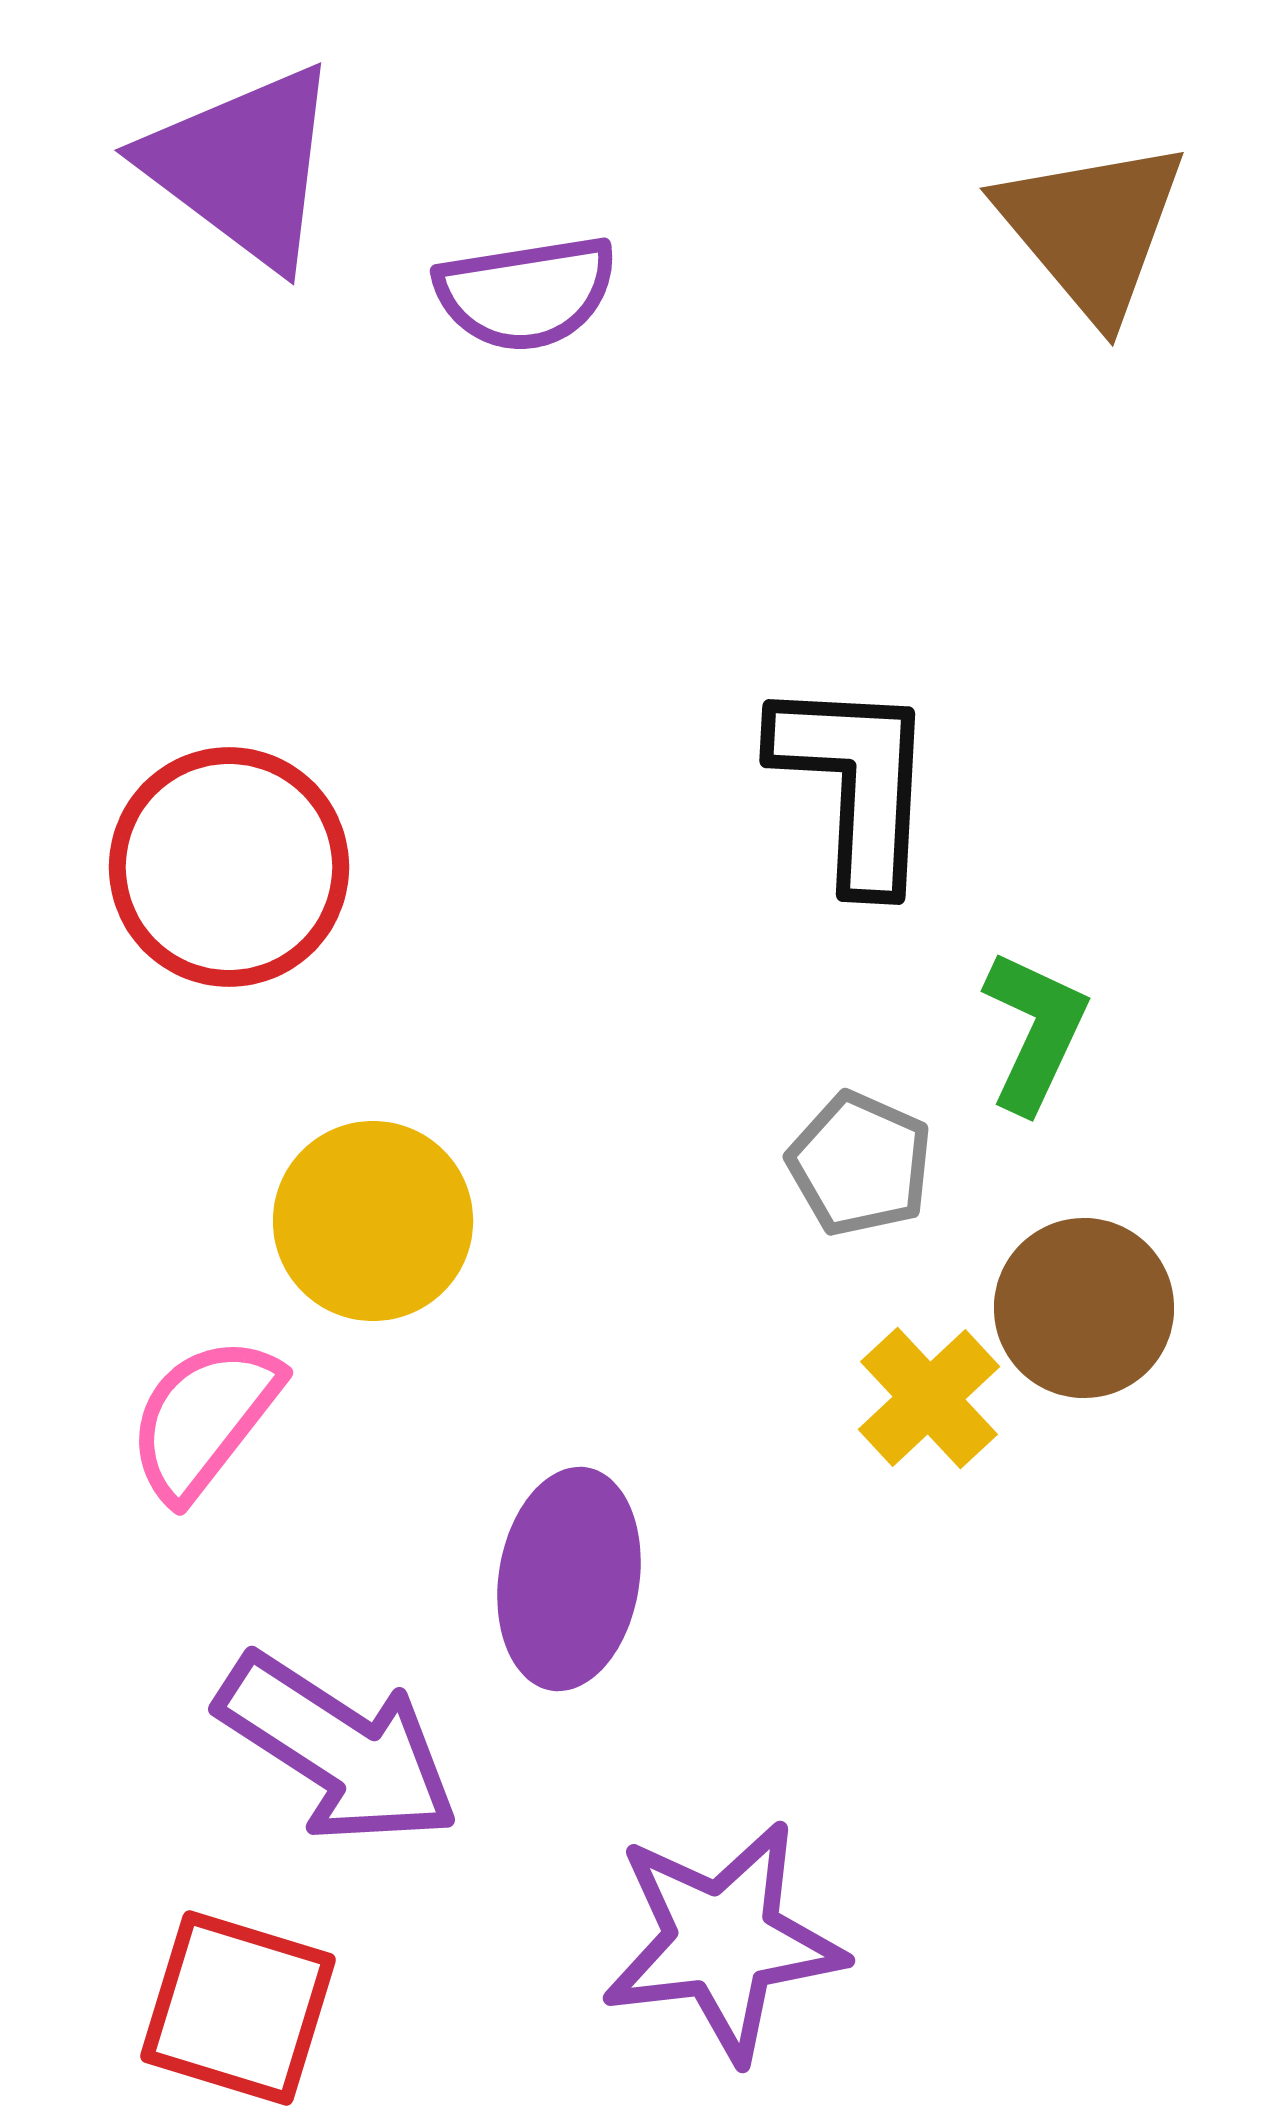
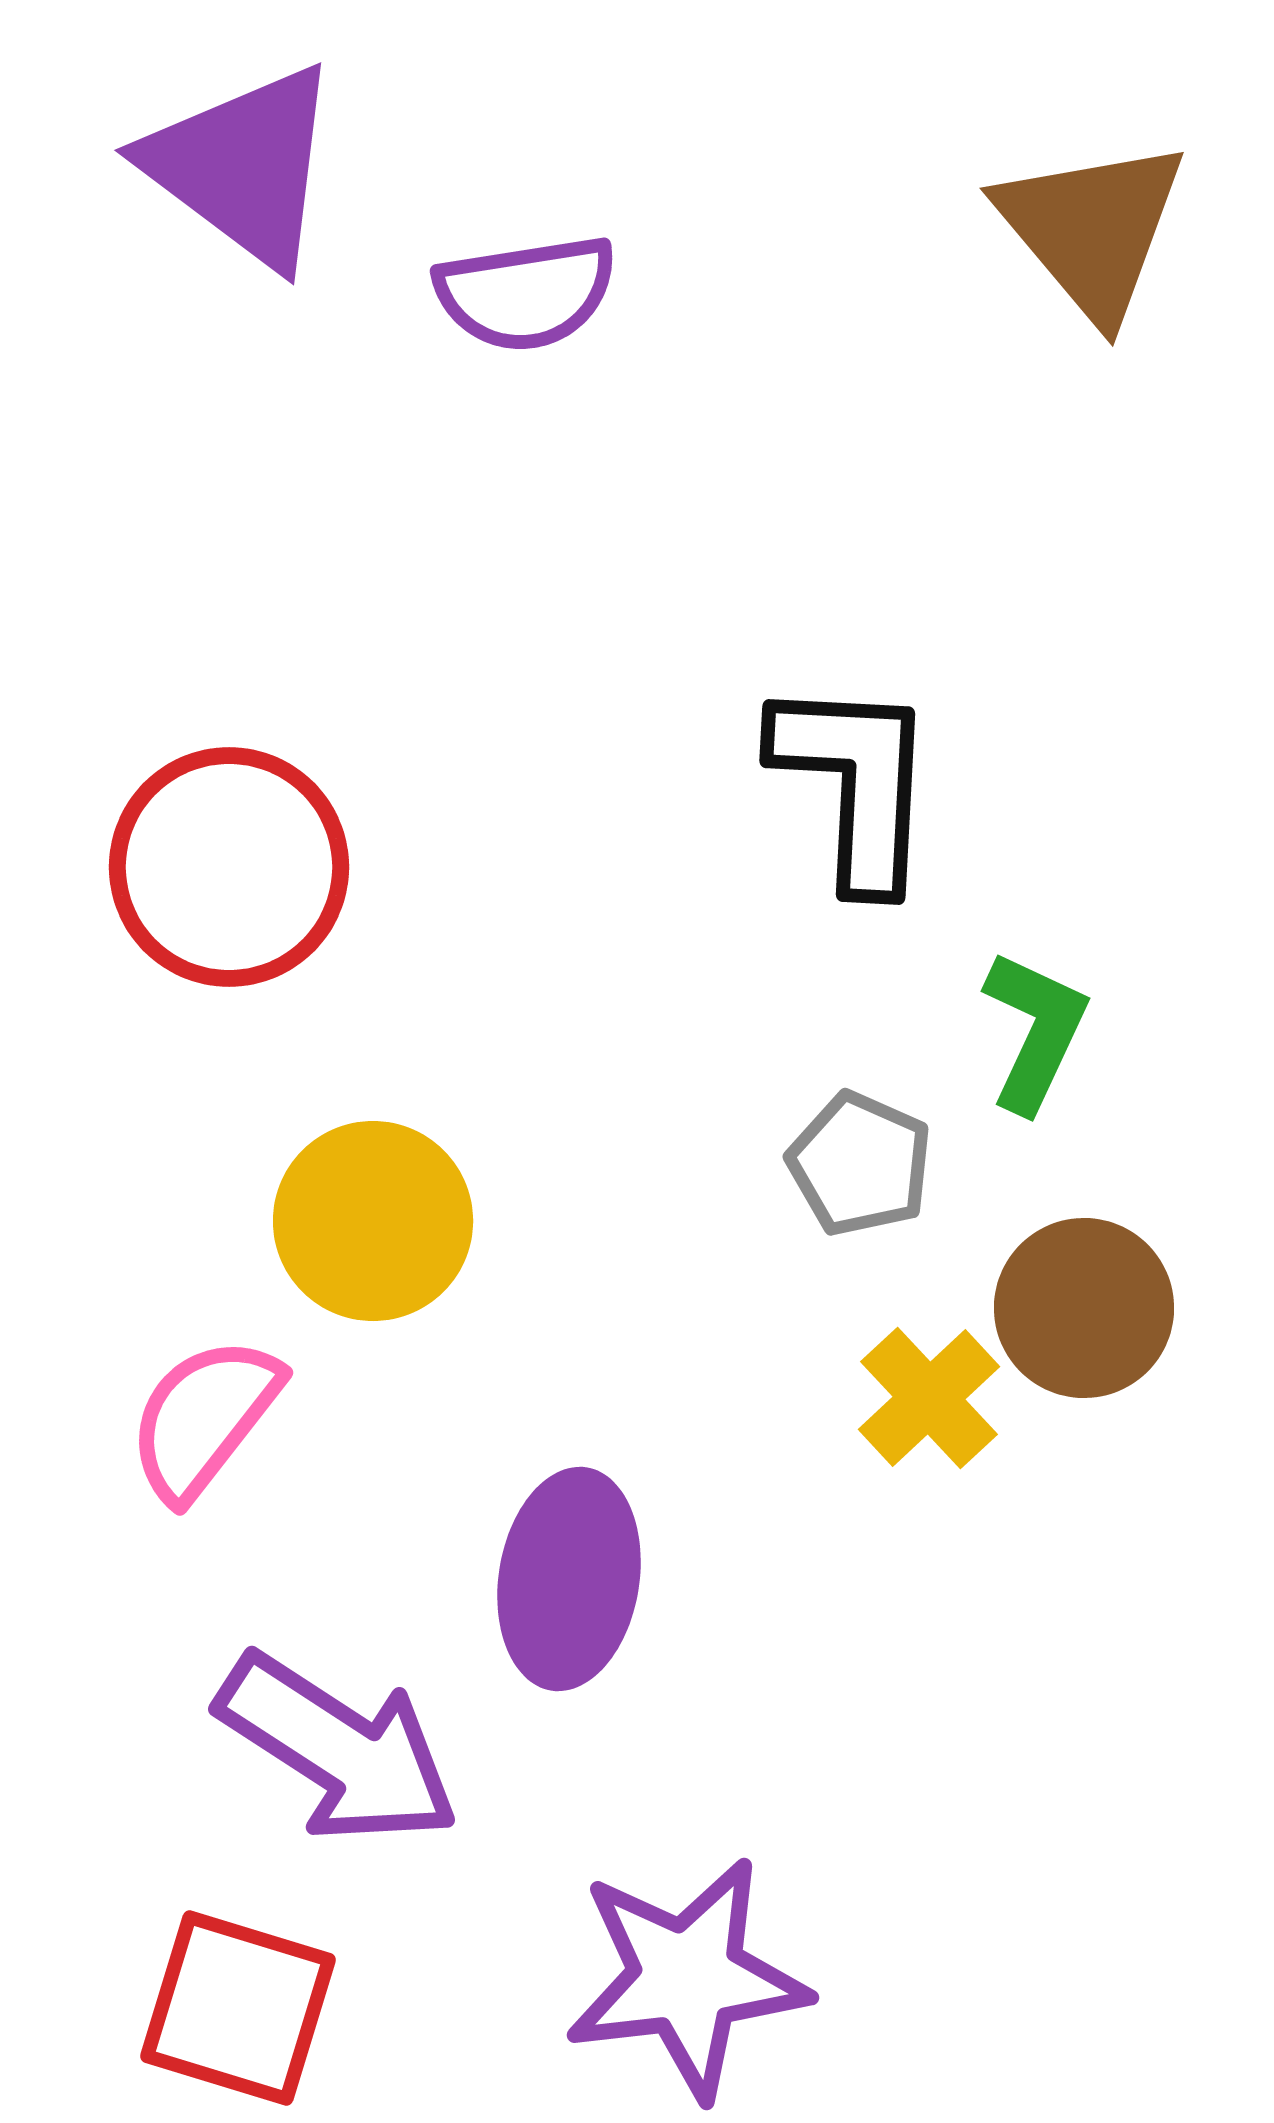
purple star: moved 36 px left, 37 px down
